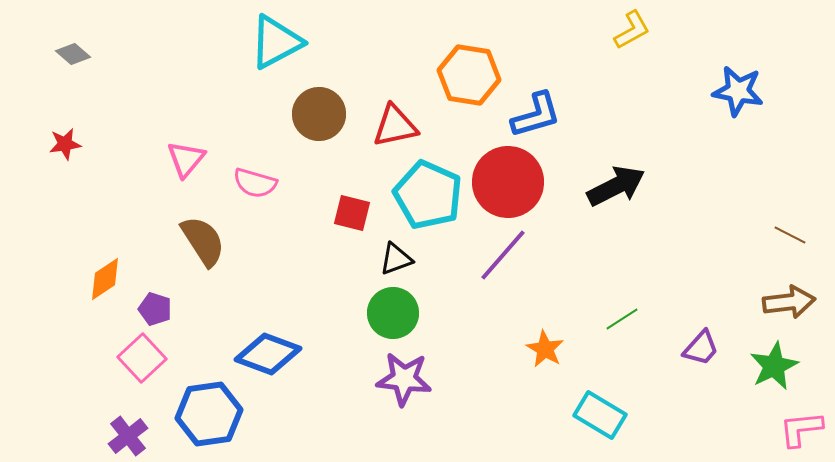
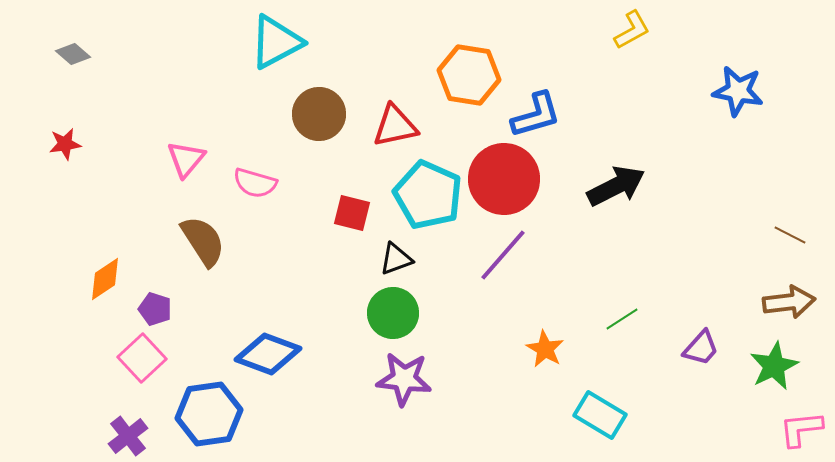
red circle: moved 4 px left, 3 px up
